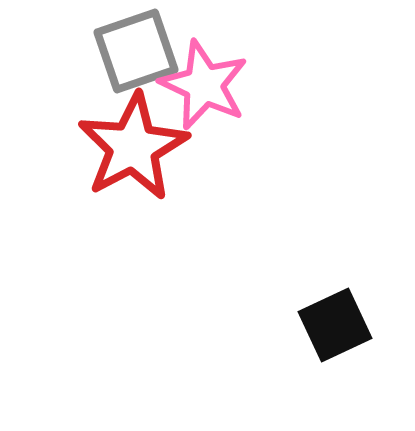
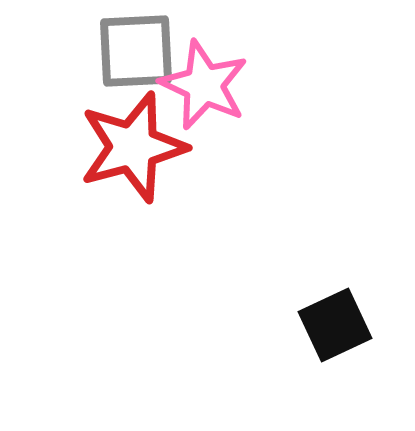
gray square: rotated 16 degrees clockwise
red star: rotated 13 degrees clockwise
